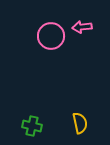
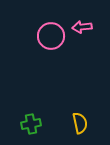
green cross: moved 1 px left, 2 px up; rotated 24 degrees counterclockwise
